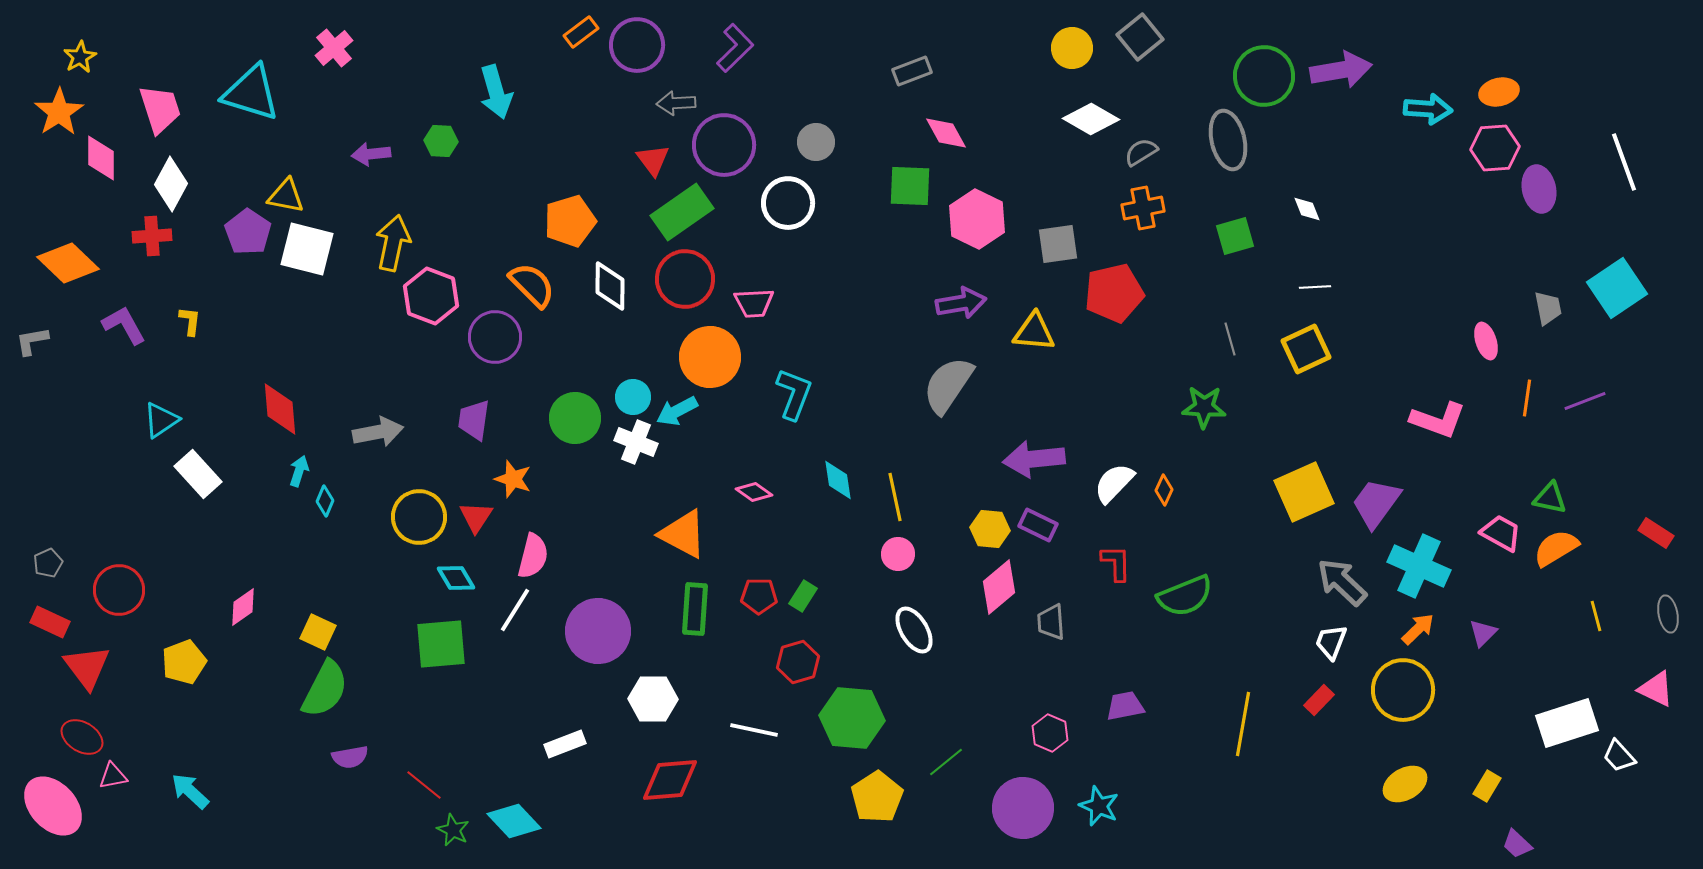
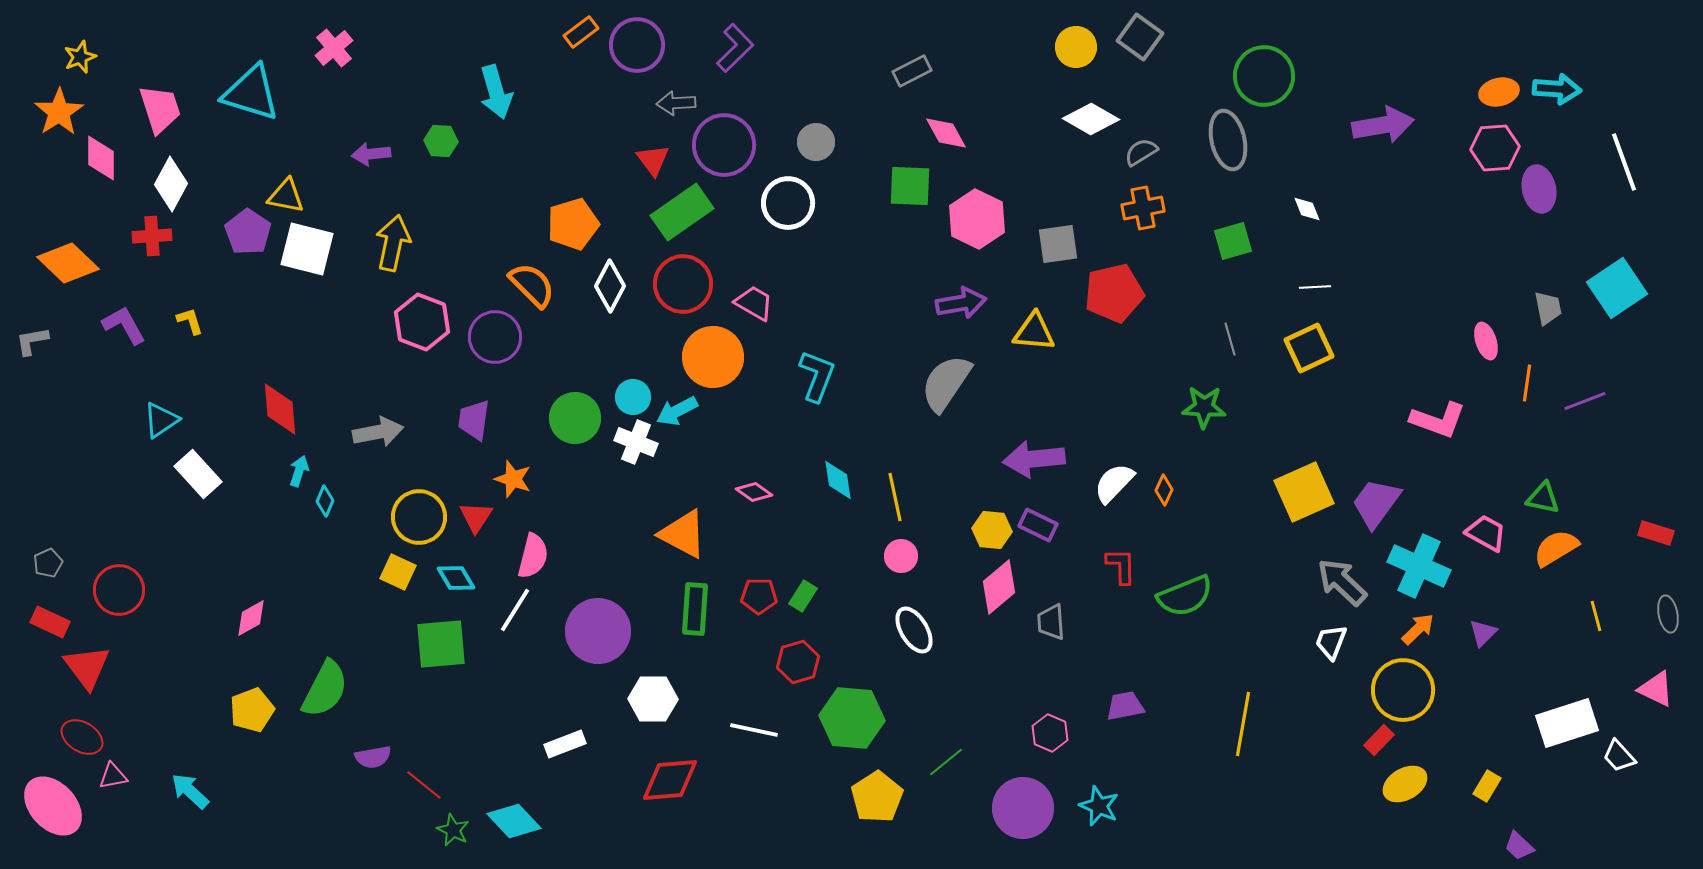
gray square at (1140, 37): rotated 15 degrees counterclockwise
yellow circle at (1072, 48): moved 4 px right, 1 px up
yellow star at (80, 57): rotated 8 degrees clockwise
purple arrow at (1341, 70): moved 42 px right, 55 px down
gray rectangle at (912, 71): rotated 6 degrees counterclockwise
cyan arrow at (1428, 109): moved 129 px right, 20 px up
orange pentagon at (570, 221): moved 3 px right, 3 px down
green square at (1235, 236): moved 2 px left, 5 px down
red circle at (685, 279): moved 2 px left, 5 px down
white diamond at (610, 286): rotated 27 degrees clockwise
pink hexagon at (431, 296): moved 9 px left, 26 px down
pink trapezoid at (754, 303): rotated 147 degrees counterclockwise
yellow L-shape at (190, 321): rotated 24 degrees counterclockwise
yellow square at (1306, 349): moved 3 px right, 1 px up
orange circle at (710, 357): moved 3 px right
gray semicircle at (948, 385): moved 2 px left, 2 px up
cyan L-shape at (794, 394): moved 23 px right, 18 px up
orange line at (1527, 398): moved 15 px up
green triangle at (1550, 498): moved 7 px left
yellow hexagon at (990, 529): moved 2 px right, 1 px down
pink trapezoid at (1501, 533): moved 15 px left
red rectangle at (1656, 533): rotated 16 degrees counterclockwise
pink circle at (898, 554): moved 3 px right, 2 px down
red L-shape at (1116, 563): moved 5 px right, 3 px down
pink diamond at (243, 607): moved 8 px right, 11 px down; rotated 6 degrees clockwise
yellow square at (318, 632): moved 80 px right, 60 px up
yellow pentagon at (184, 662): moved 68 px right, 48 px down
red rectangle at (1319, 700): moved 60 px right, 40 px down
purple semicircle at (350, 757): moved 23 px right
purple trapezoid at (1517, 844): moved 2 px right, 2 px down
